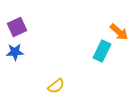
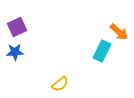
yellow semicircle: moved 4 px right, 2 px up
